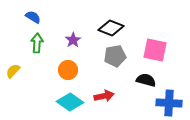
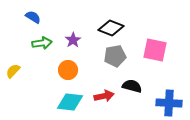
green arrow: moved 5 px right; rotated 78 degrees clockwise
black semicircle: moved 14 px left, 6 px down
cyan diamond: rotated 28 degrees counterclockwise
